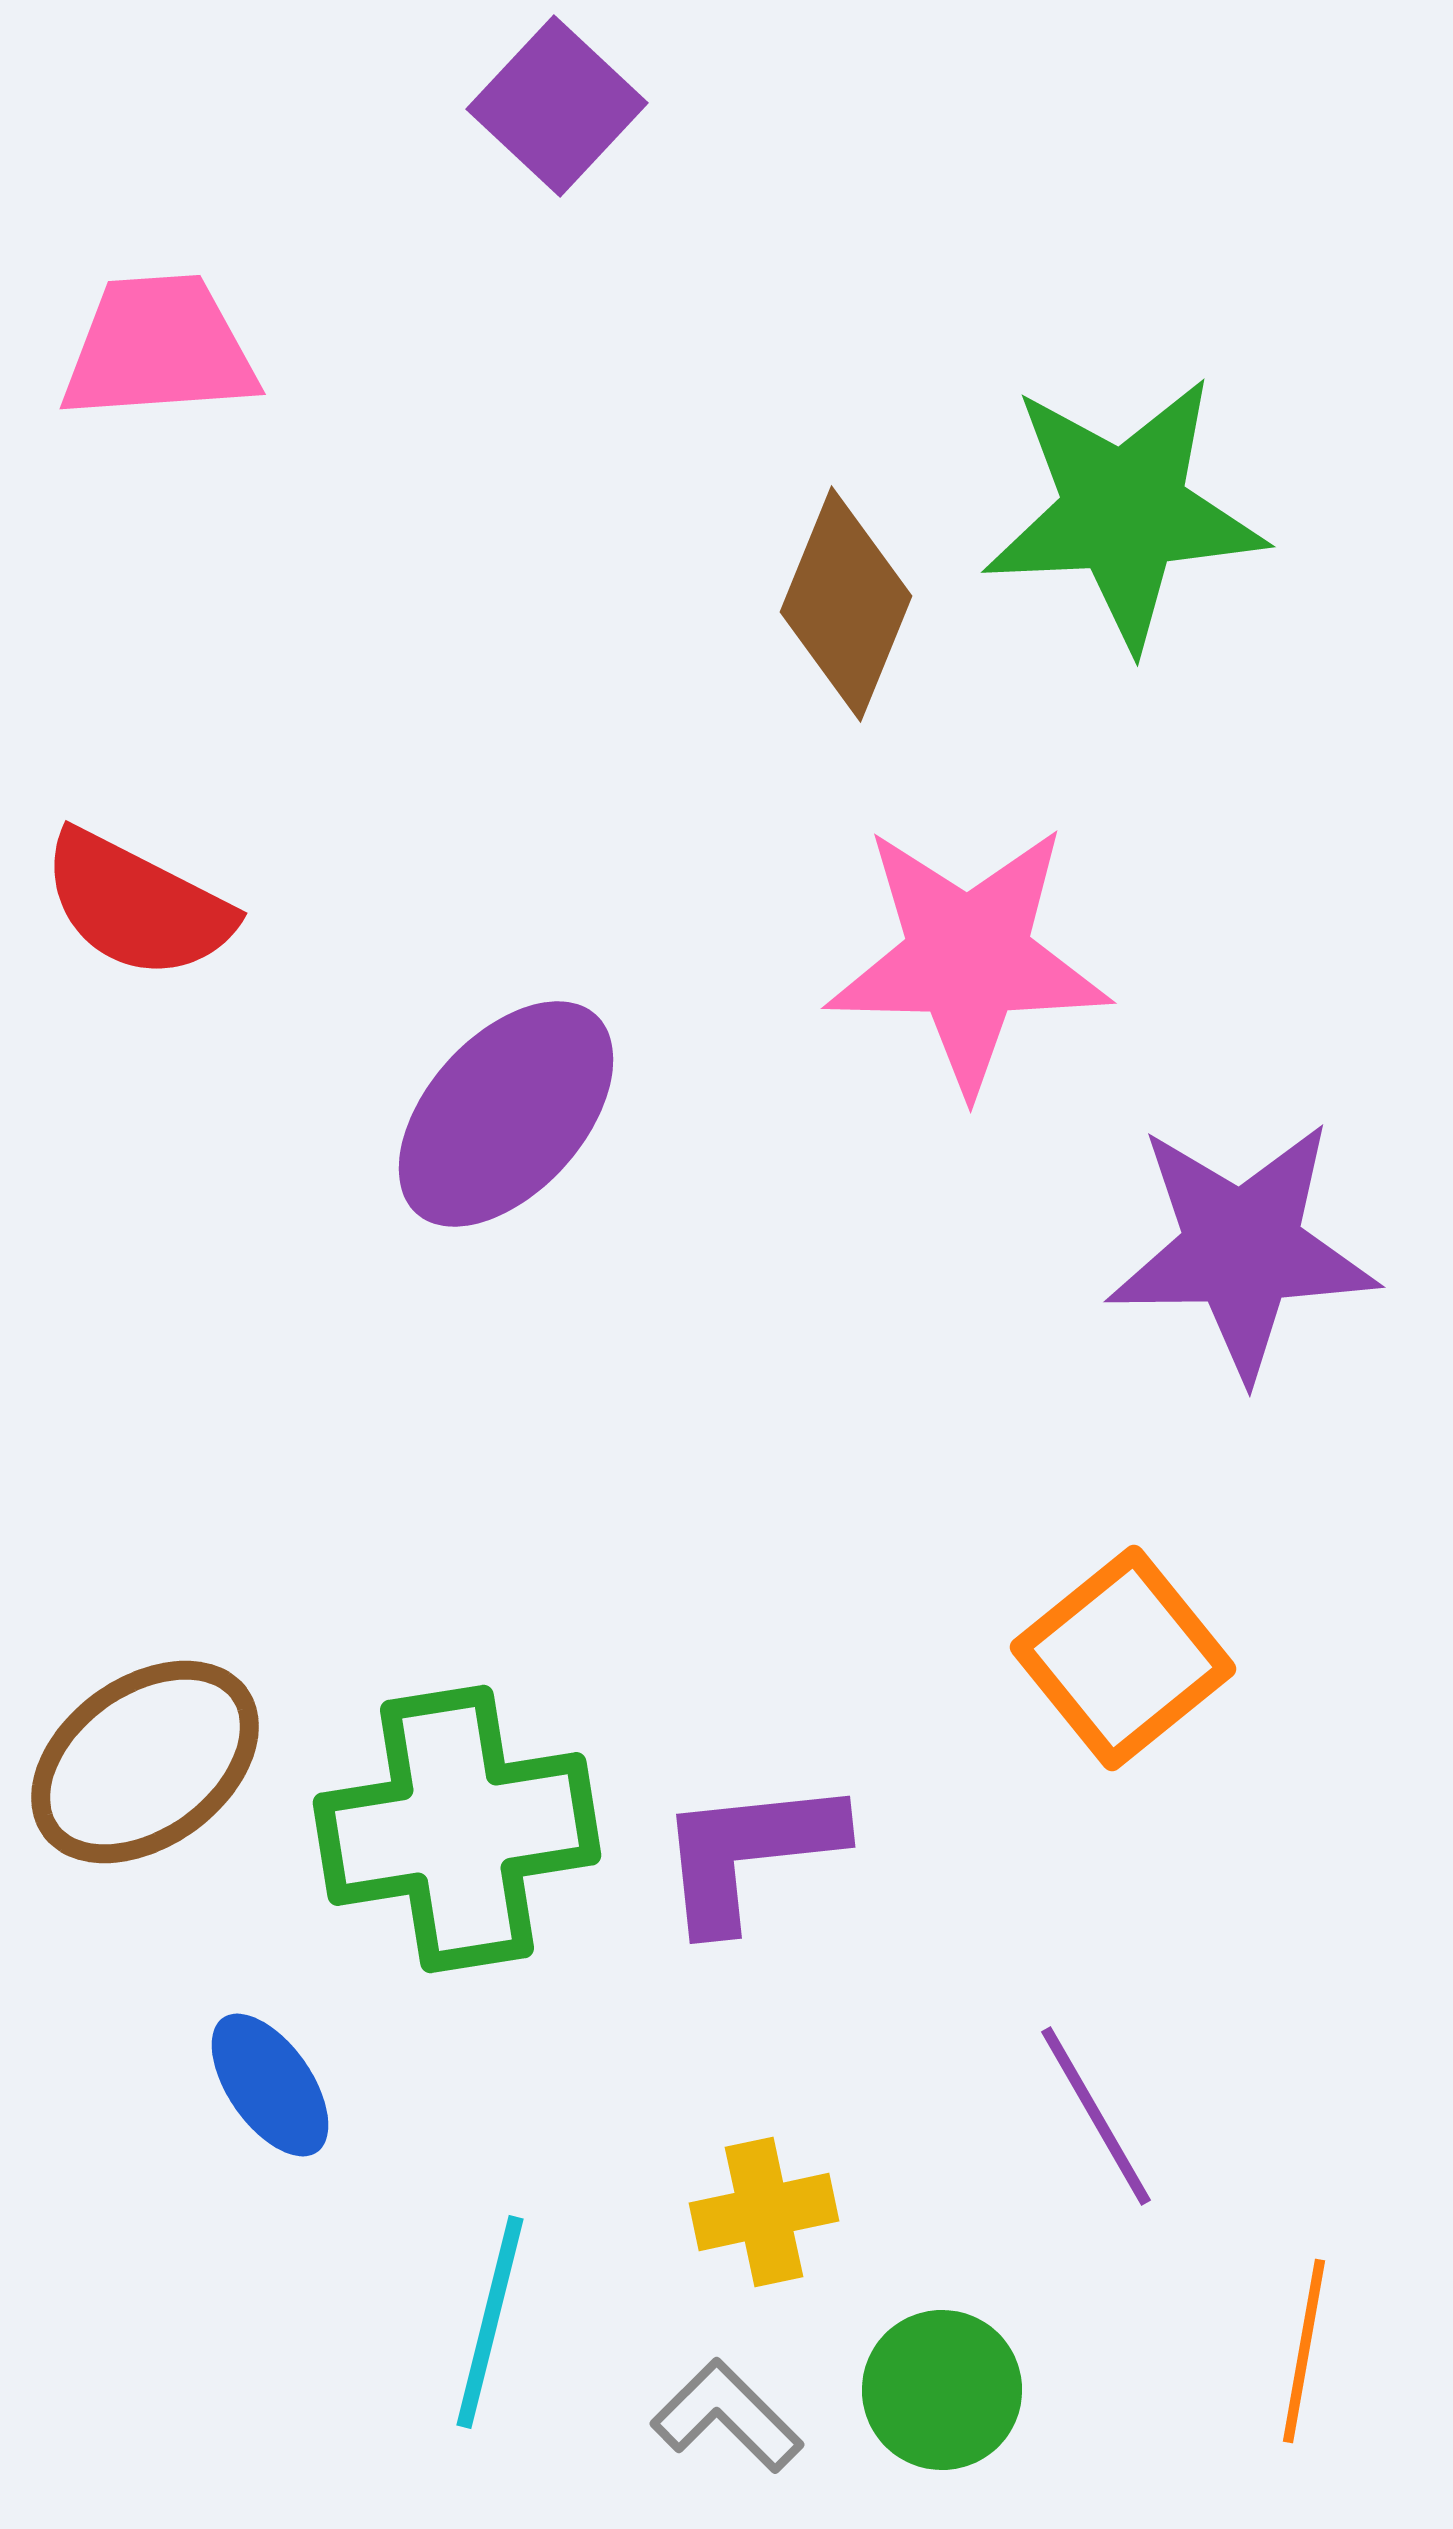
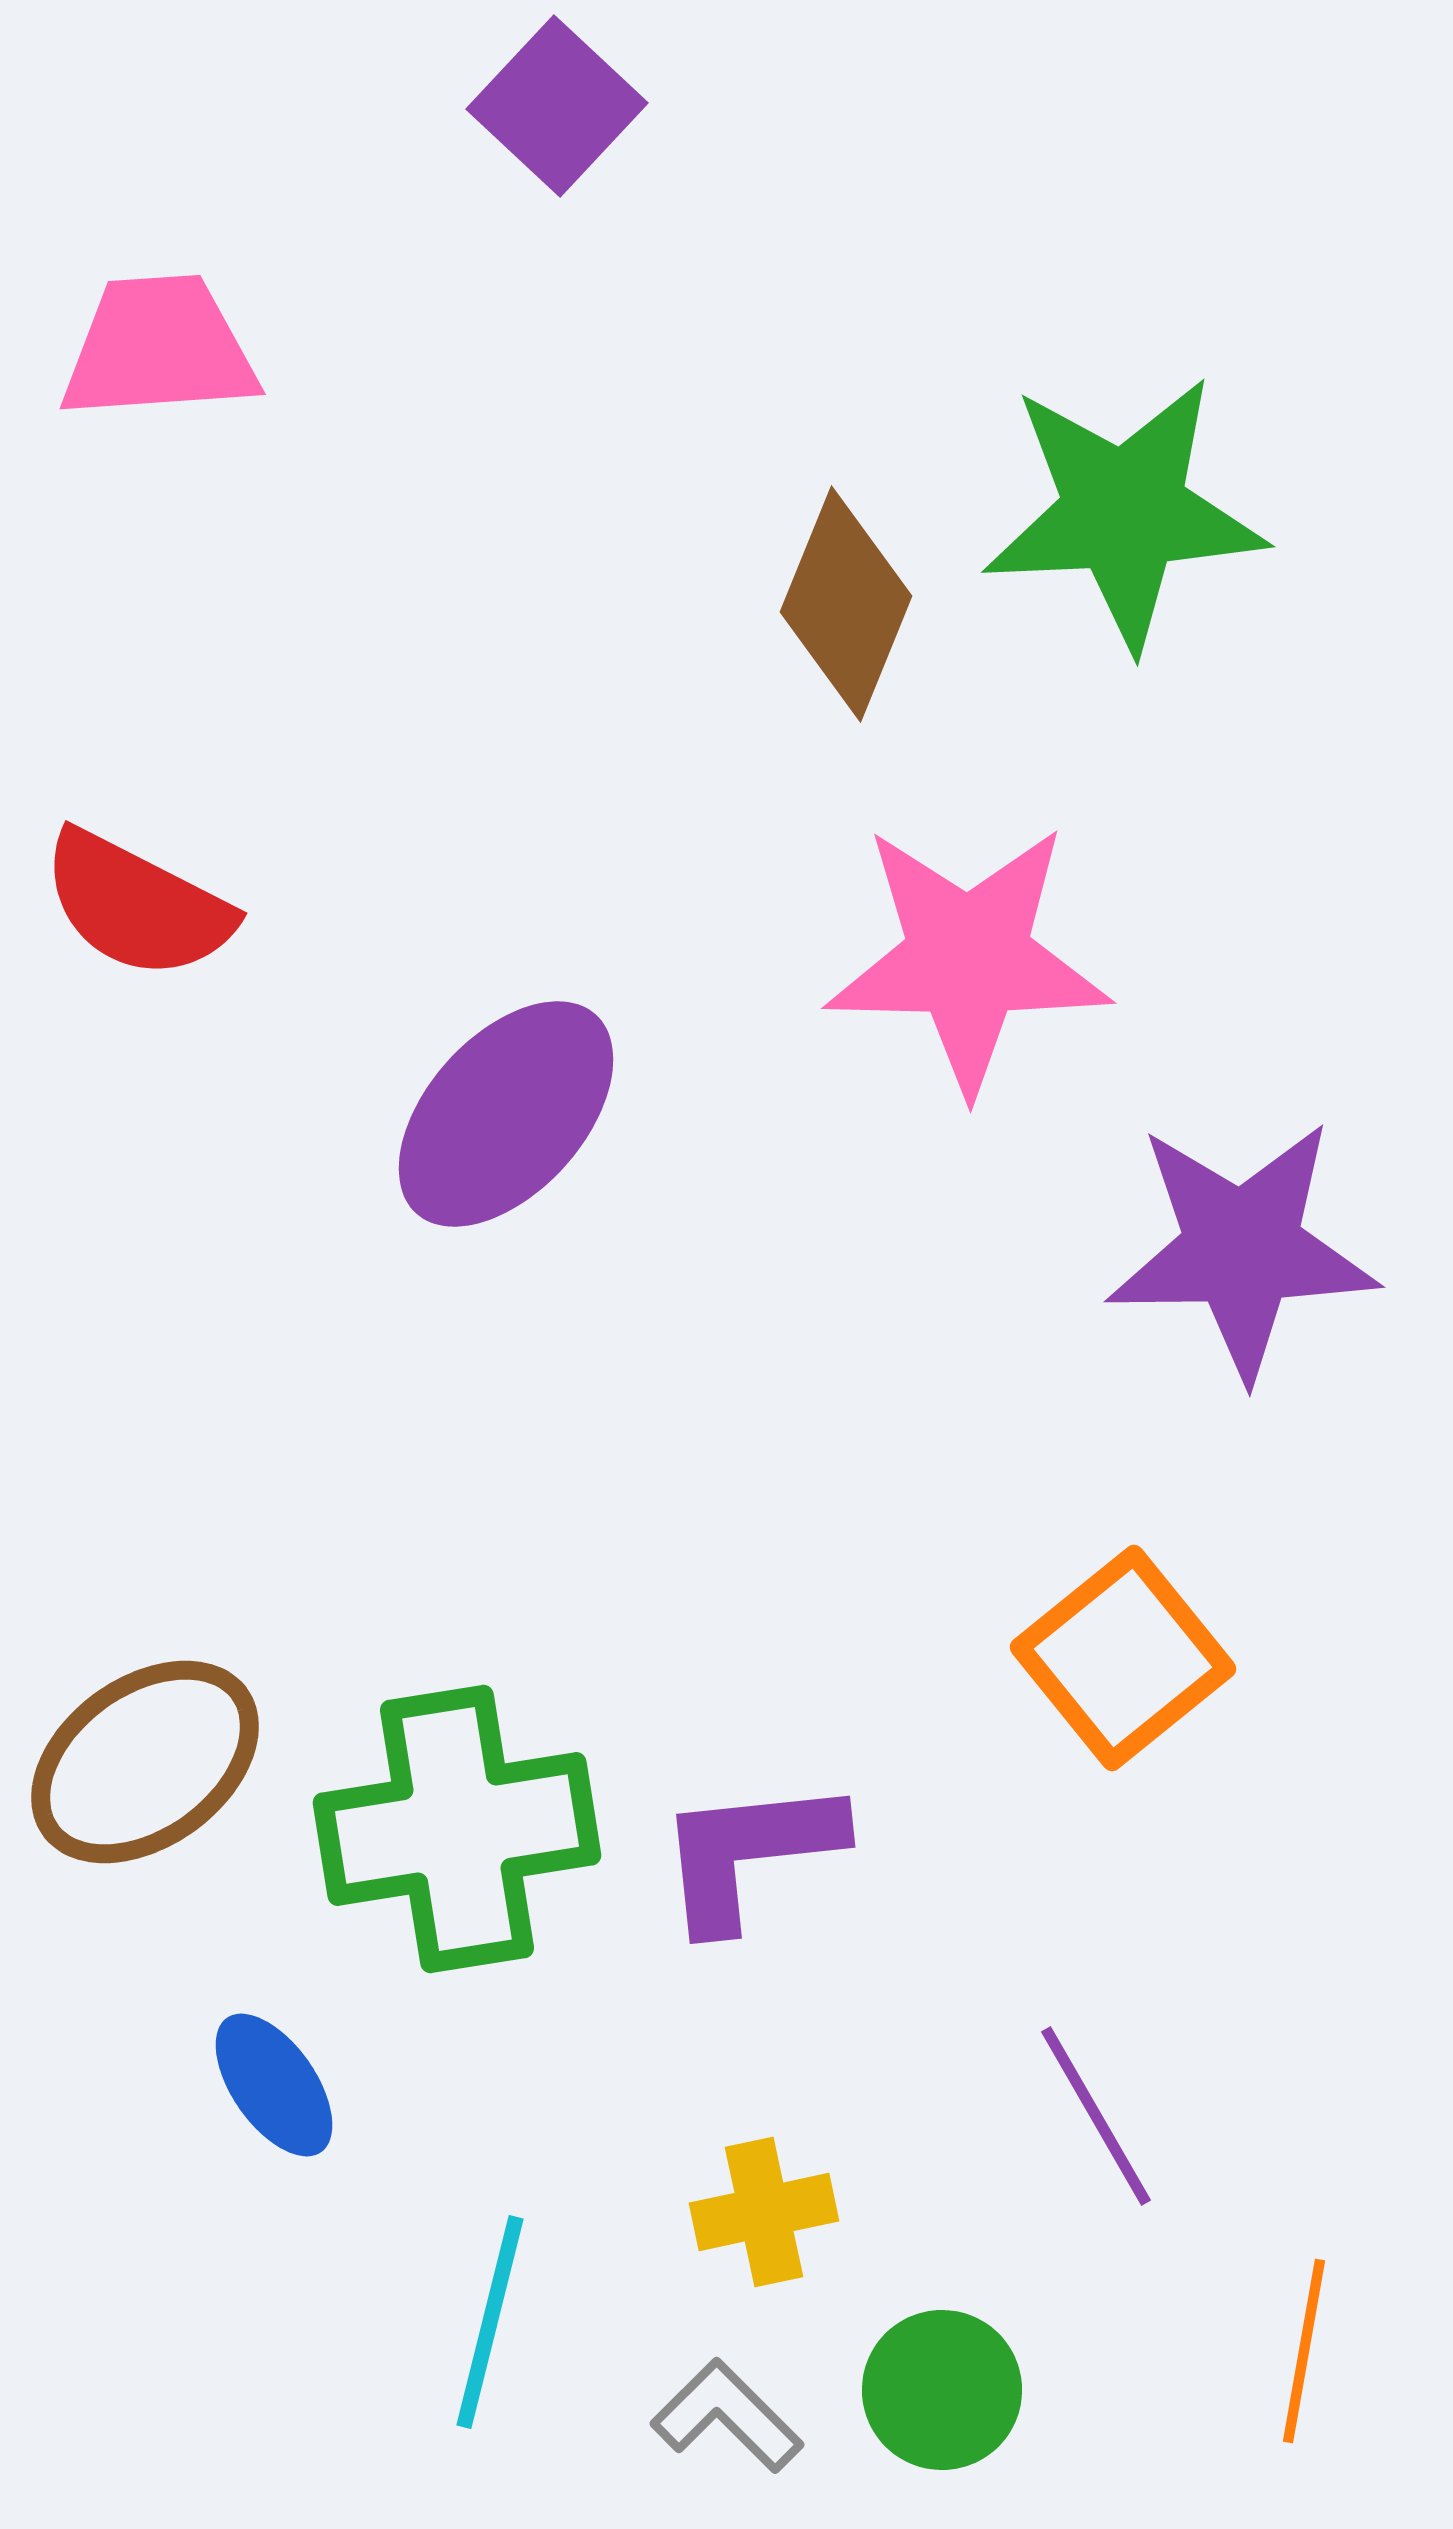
blue ellipse: moved 4 px right
